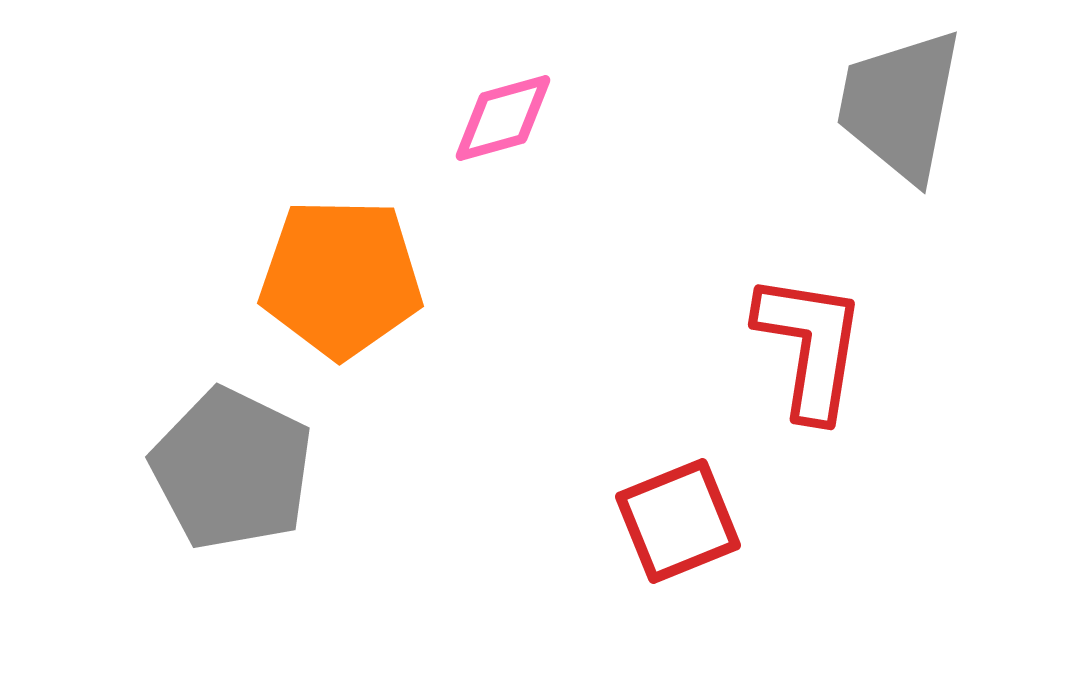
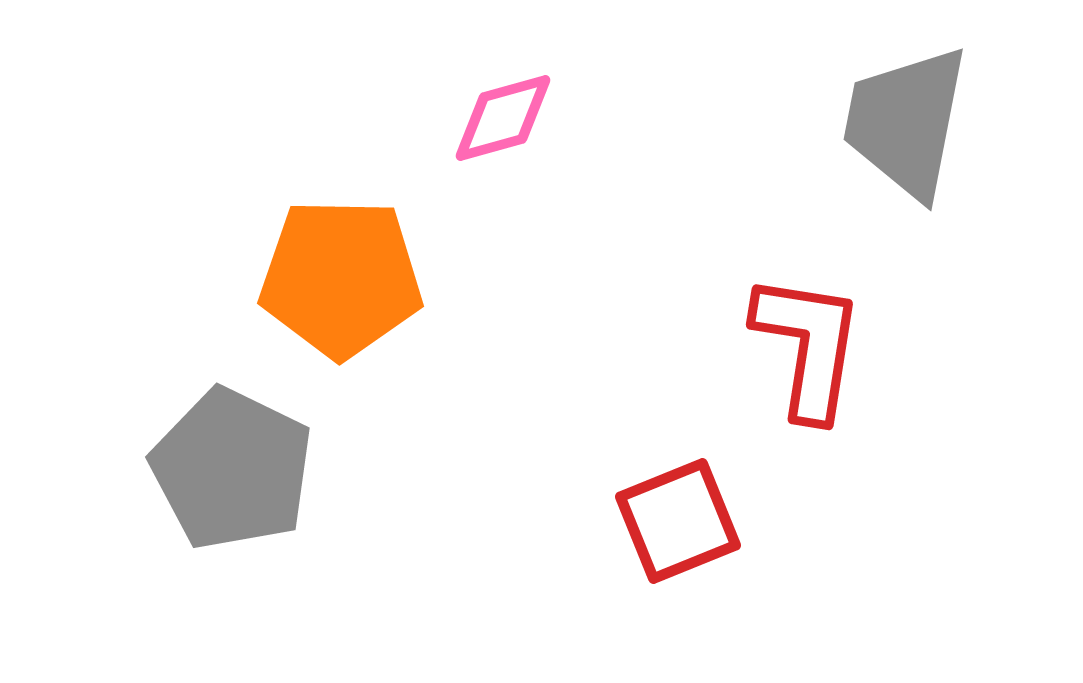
gray trapezoid: moved 6 px right, 17 px down
red L-shape: moved 2 px left
